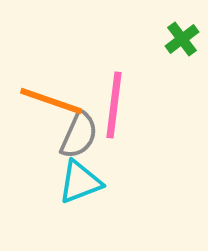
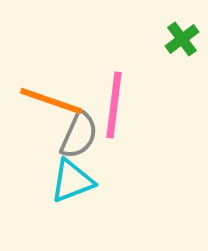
cyan triangle: moved 8 px left, 1 px up
